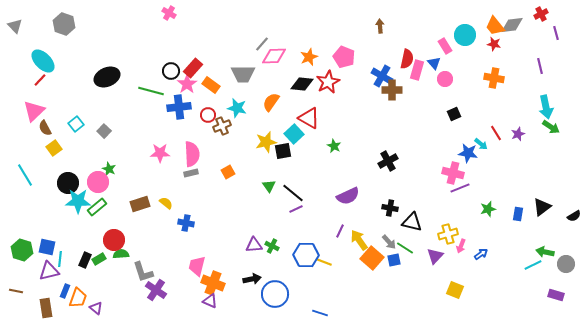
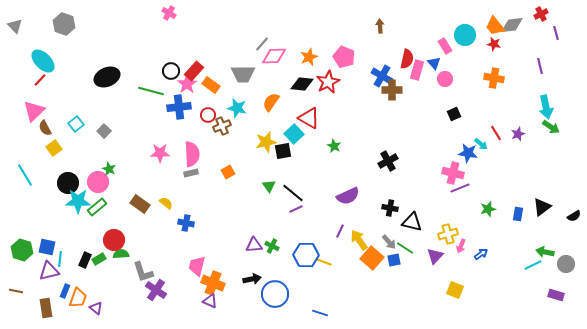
red rectangle at (193, 68): moved 1 px right, 3 px down
brown rectangle at (140, 204): rotated 54 degrees clockwise
